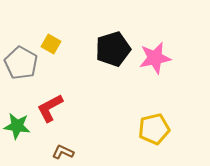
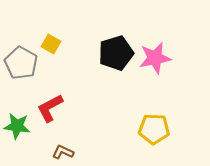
black pentagon: moved 3 px right, 4 px down
yellow pentagon: rotated 16 degrees clockwise
